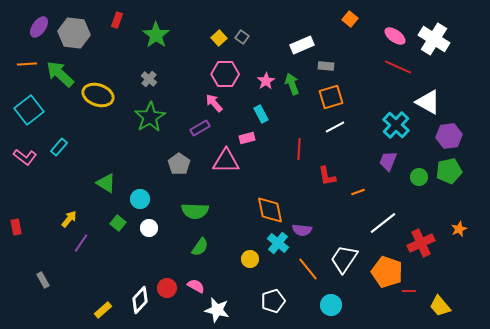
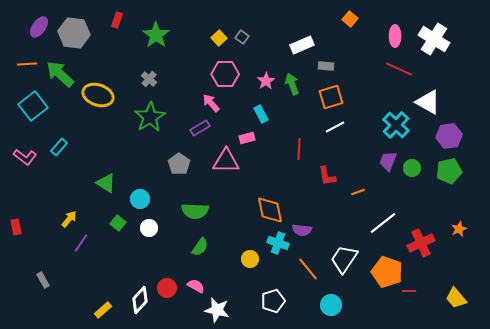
pink ellipse at (395, 36): rotated 55 degrees clockwise
red line at (398, 67): moved 1 px right, 2 px down
pink arrow at (214, 103): moved 3 px left
cyan square at (29, 110): moved 4 px right, 4 px up
green circle at (419, 177): moved 7 px left, 9 px up
cyan cross at (278, 243): rotated 20 degrees counterclockwise
yellow trapezoid at (440, 306): moved 16 px right, 8 px up
